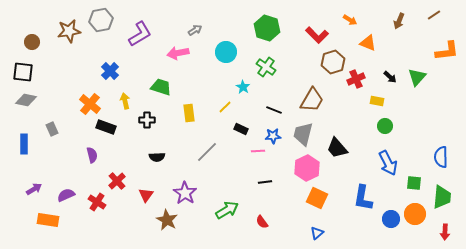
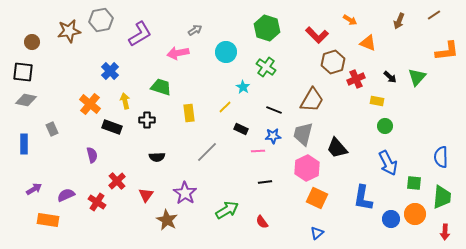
black rectangle at (106, 127): moved 6 px right
